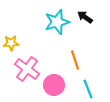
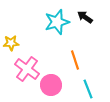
pink circle: moved 3 px left
